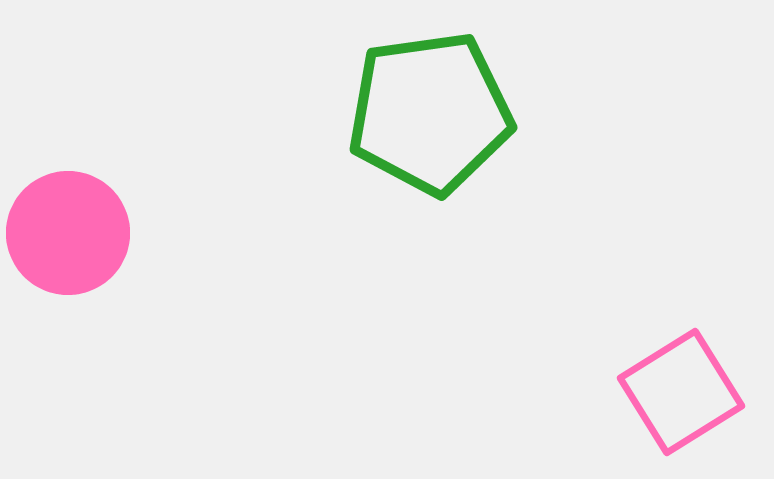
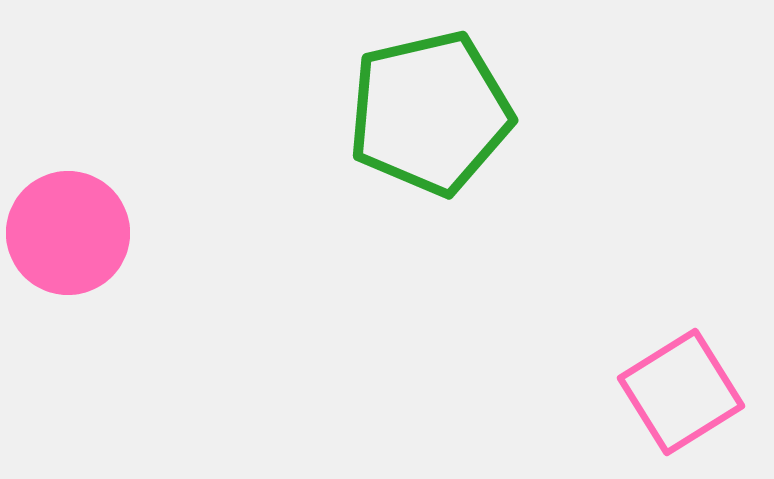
green pentagon: rotated 5 degrees counterclockwise
